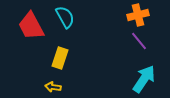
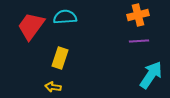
cyan semicircle: rotated 65 degrees counterclockwise
red trapezoid: rotated 64 degrees clockwise
purple line: rotated 54 degrees counterclockwise
cyan arrow: moved 7 px right, 4 px up
